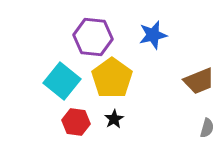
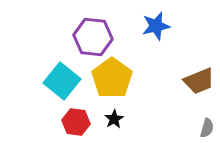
blue star: moved 3 px right, 9 px up
